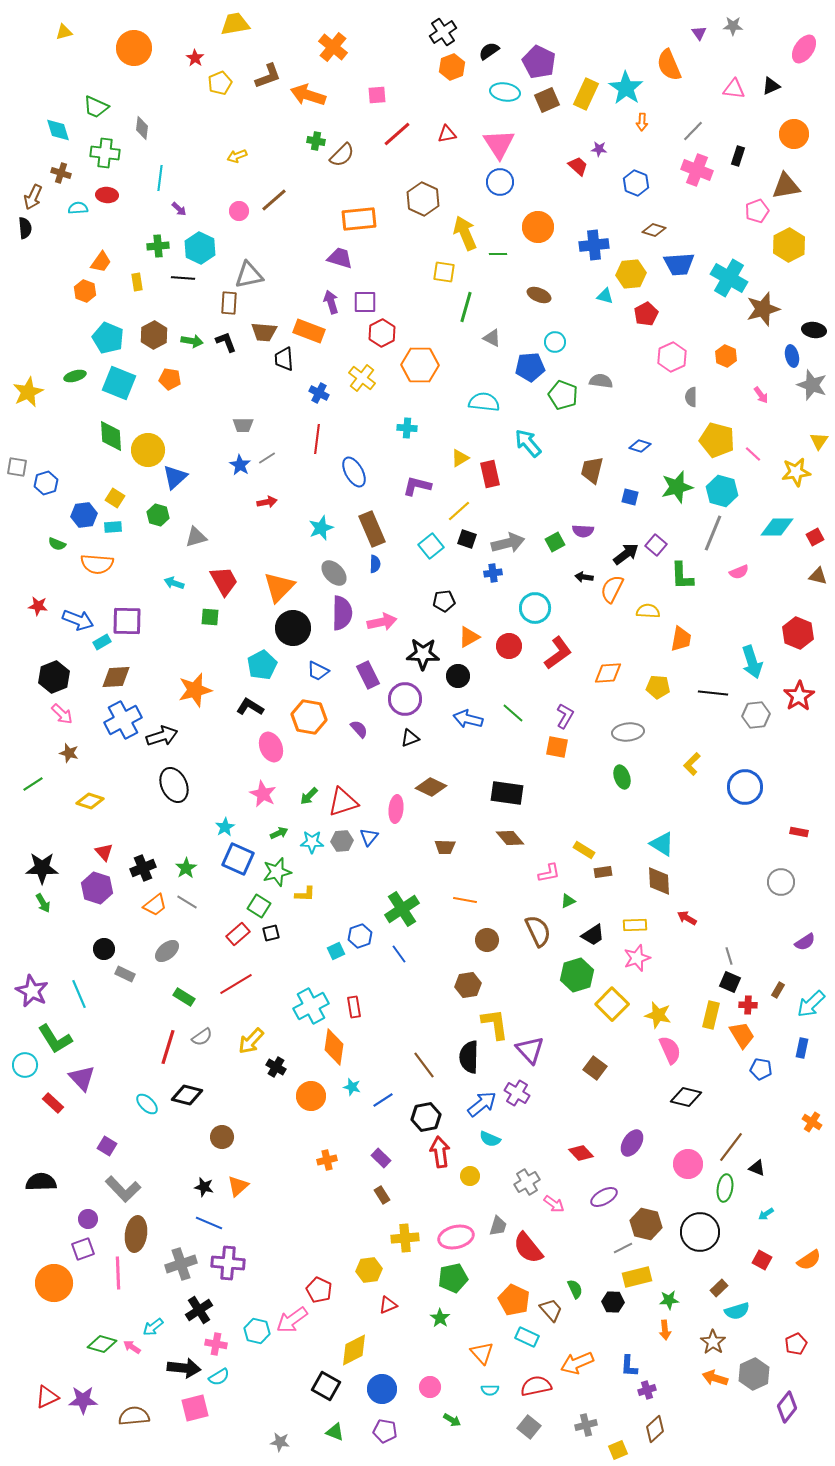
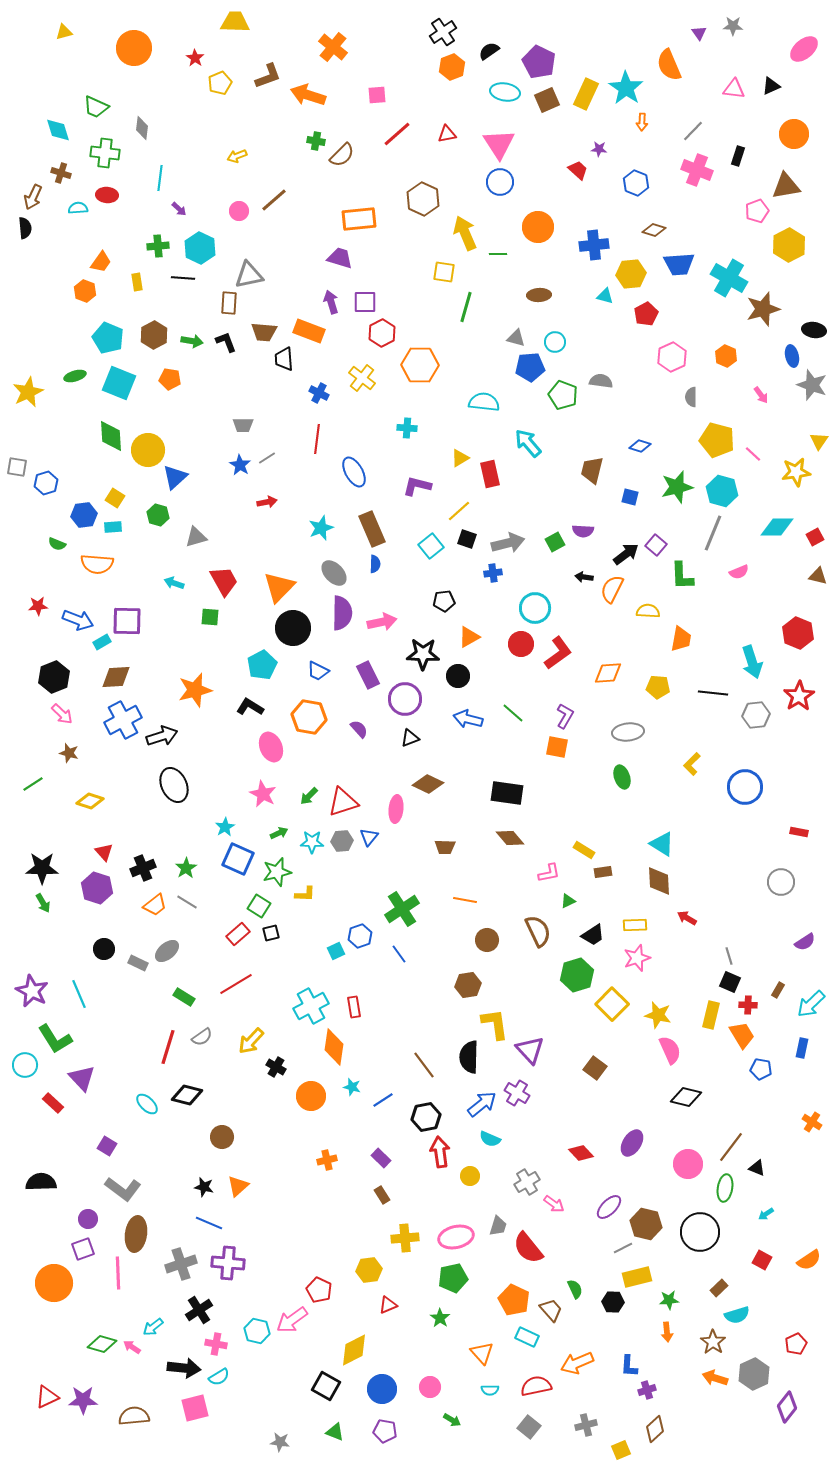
yellow trapezoid at (235, 24): moved 2 px up; rotated 12 degrees clockwise
pink ellipse at (804, 49): rotated 16 degrees clockwise
red trapezoid at (578, 166): moved 4 px down
brown ellipse at (539, 295): rotated 25 degrees counterclockwise
gray triangle at (492, 338): moved 24 px right; rotated 12 degrees counterclockwise
red star at (38, 606): rotated 12 degrees counterclockwise
red circle at (509, 646): moved 12 px right, 2 px up
brown diamond at (431, 787): moved 3 px left, 3 px up
gray rectangle at (125, 974): moved 13 px right, 11 px up
gray L-shape at (123, 1189): rotated 9 degrees counterclockwise
purple ellipse at (604, 1197): moved 5 px right, 10 px down; rotated 16 degrees counterclockwise
cyan semicircle at (737, 1311): moved 4 px down
orange arrow at (665, 1330): moved 2 px right, 2 px down
yellow square at (618, 1450): moved 3 px right
